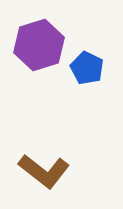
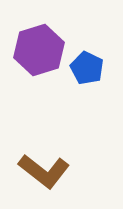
purple hexagon: moved 5 px down
